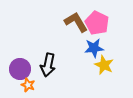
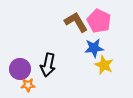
pink pentagon: moved 2 px right, 2 px up
orange star: rotated 24 degrees counterclockwise
